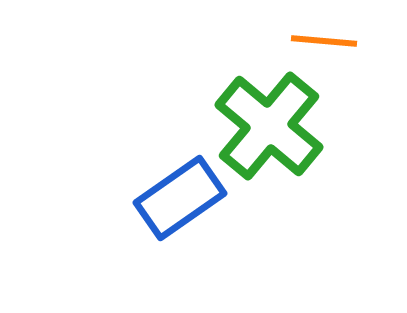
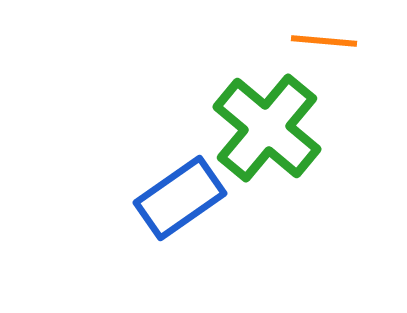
green cross: moved 2 px left, 2 px down
